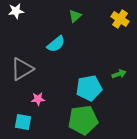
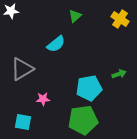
white star: moved 5 px left
pink star: moved 5 px right
